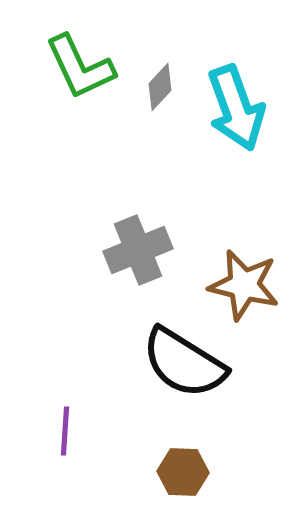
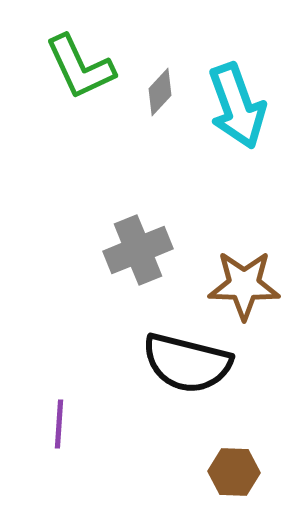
gray diamond: moved 5 px down
cyan arrow: moved 1 px right, 2 px up
brown star: rotated 12 degrees counterclockwise
black semicircle: moved 3 px right; rotated 18 degrees counterclockwise
purple line: moved 6 px left, 7 px up
brown hexagon: moved 51 px right
